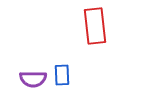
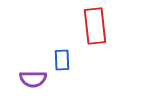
blue rectangle: moved 15 px up
